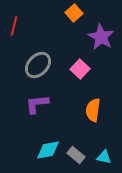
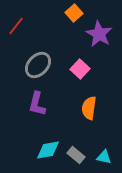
red line: moved 2 px right; rotated 24 degrees clockwise
purple star: moved 2 px left, 3 px up
purple L-shape: rotated 70 degrees counterclockwise
orange semicircle: moved 4 px left, 2 px up
